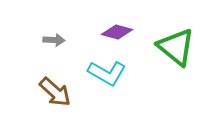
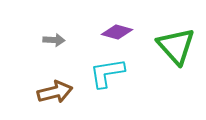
green triangle: moved 1 px up; rotated 9 degrees clockwise
cyan L-shape: rotated 141 degrees clockwise
brown arrow: rotated 56 degrees counterclockwise
